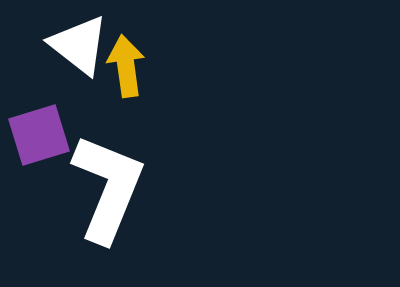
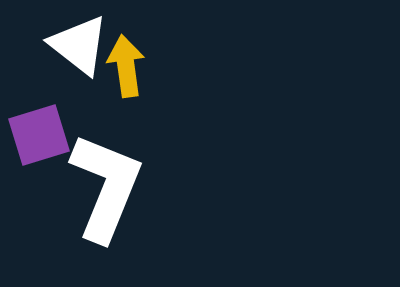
white L-shape: moved 2 px left, 1 px up
